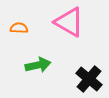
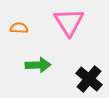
pink triangle: rotated 28 degrees clockwise
green arrow: rotated 10 degrees clockwise
